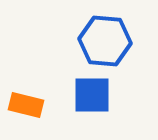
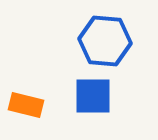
blue square: moved 1 px right, 1 px down
